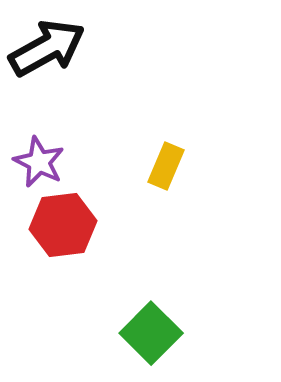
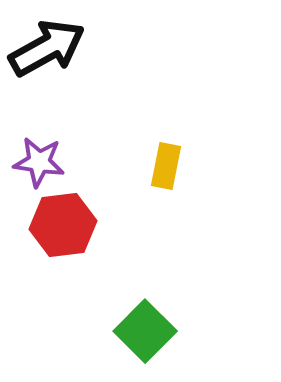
purple star: rotated 18 degrees counterclockwise
yellow rectangle: rotated 12 degrees counterclockwise
green square: moved 6 px left, 2 px up
